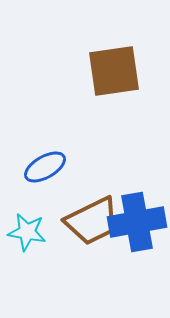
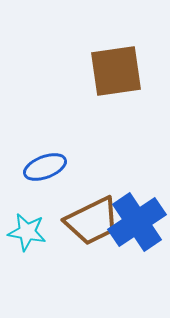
brown square: moved 2 px right
blue ellipse: rotated 9 degrees clockwise
blue cross: rotated 24 degrees counterclockwise
